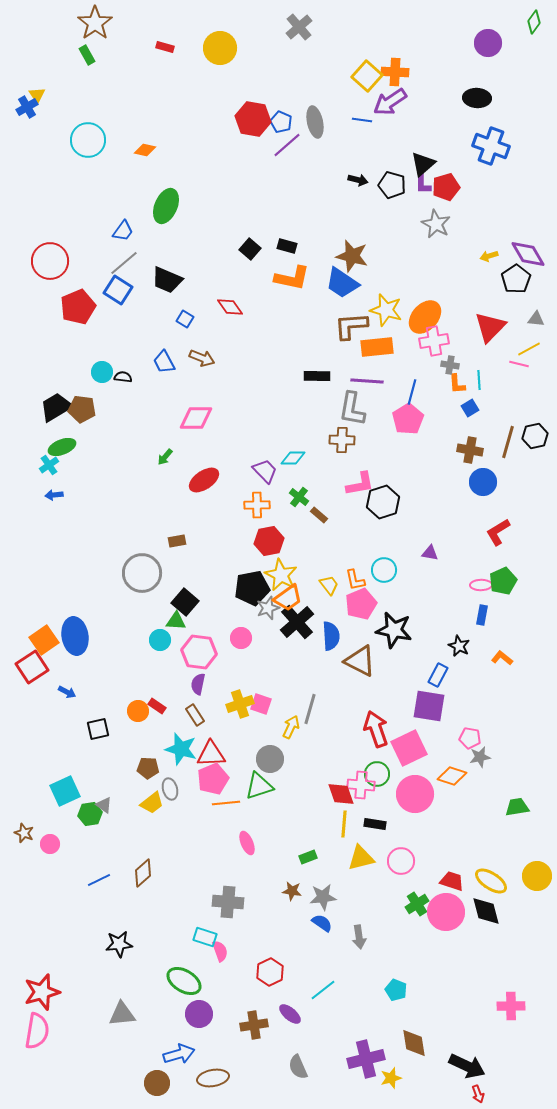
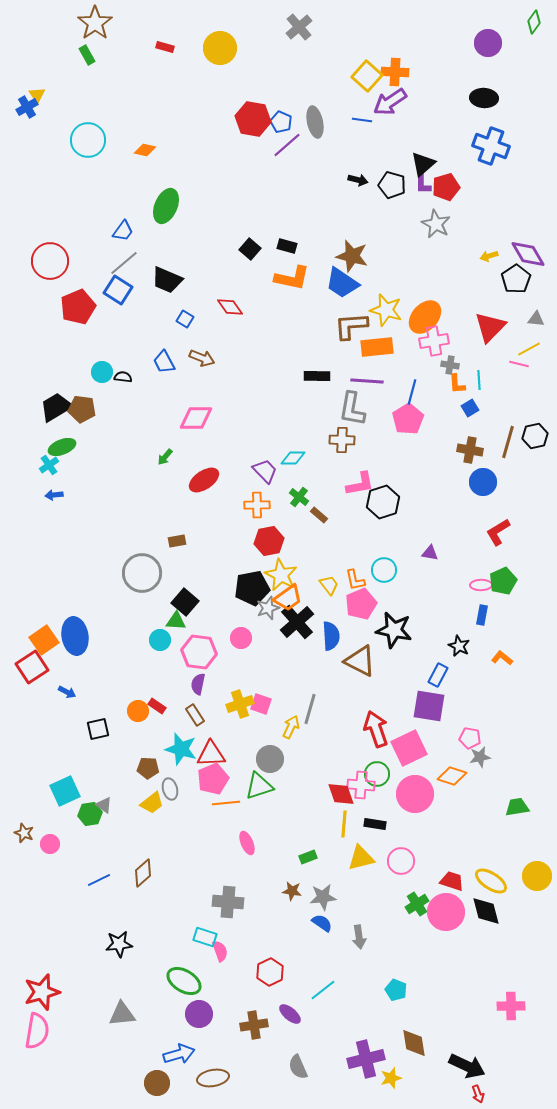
black ellipse at (477, 98): moved 7 px right
